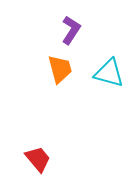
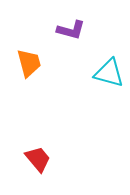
purple L-shape: rotated 72 degrees clockwise
orange trapezoid: moved 31 px left, 6 px up
